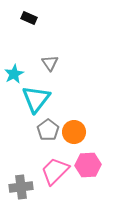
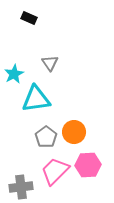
cyan triangle: rotated 44 degrees clockwise
gray pentagon: moved 2 px left, 7 px down
